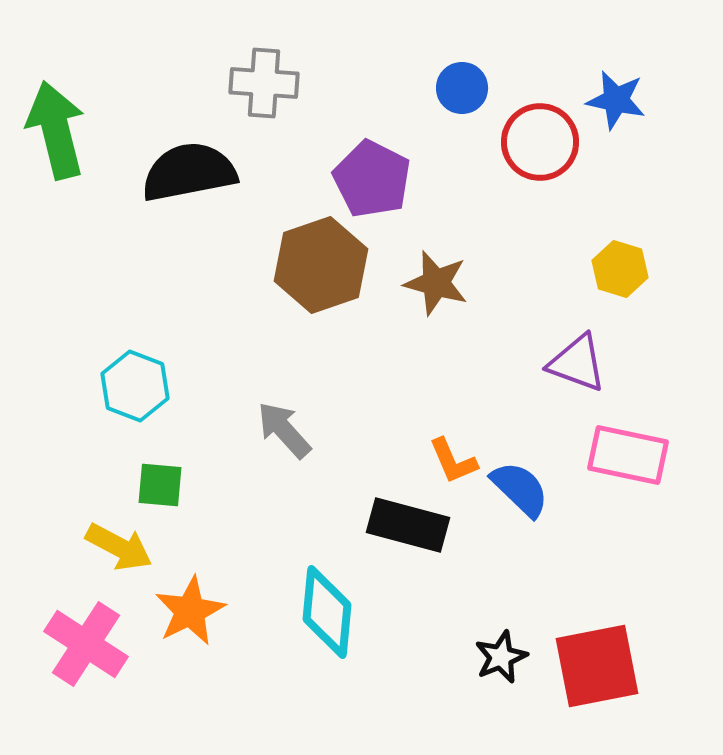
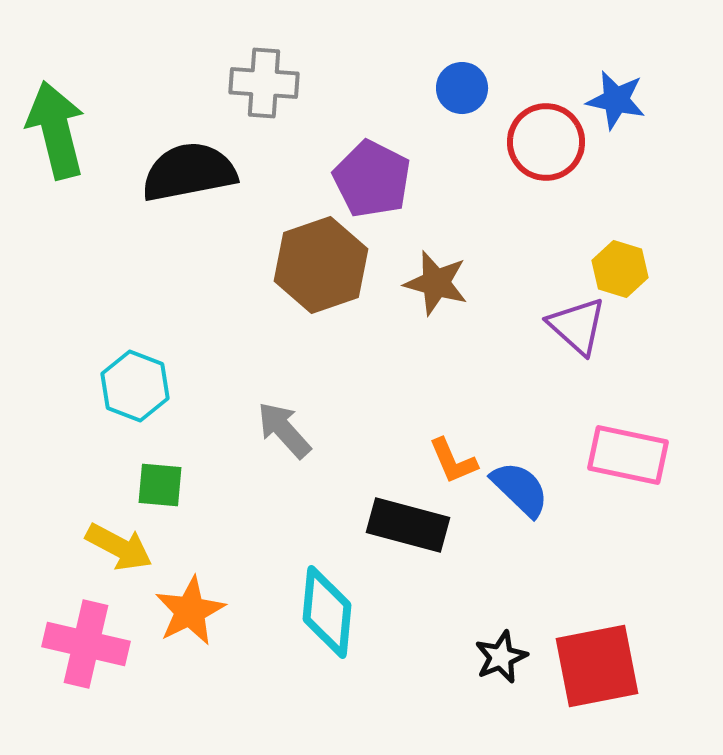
red circle: moved 6 px right
purple triangle: moved 37 px up; rotated 22 degrees clockwise
pink cross: rotated 20 degrees counterclockwise
